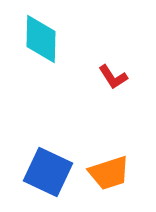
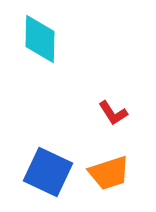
cyan diamond: moved 1 px left
red L-shape: moved 36 px down
